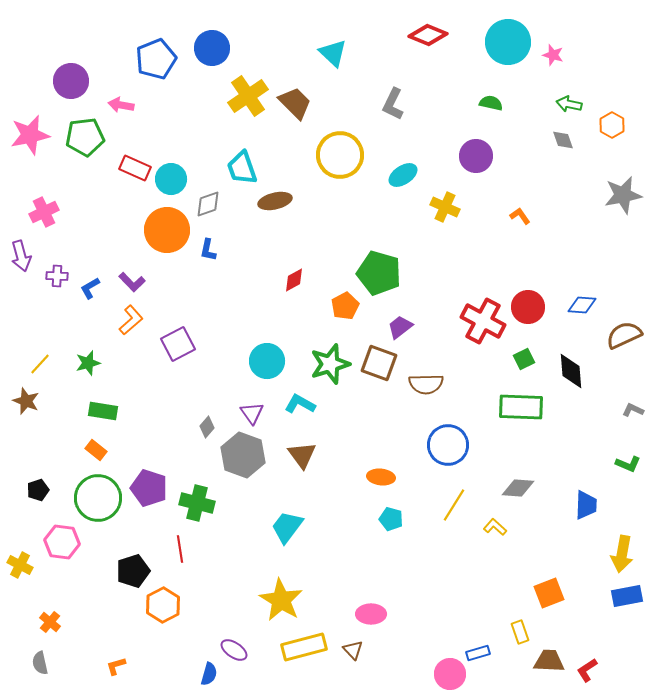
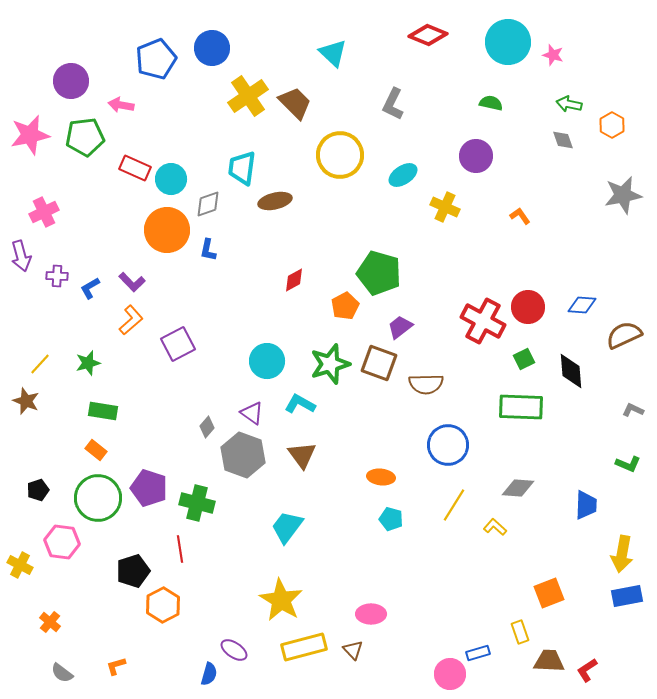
cyan trapezoid at (242, 168): rotated 27 degrees clockwise
purple triangle at (252, 413): rotated 20 degrees counterclockwise
gray semicircle at (40, 663): moved 22 px right, 10 px down; rotated 40 degrees counterclockwise
